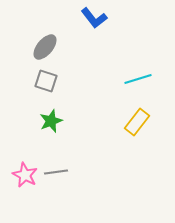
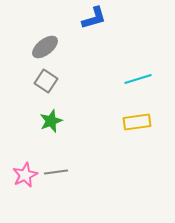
blue L-shape: rotated 68 degrees counterclockwise
gray ellipse: rotated 12 degrees clockwise
gray square: rotated 15 degrees clockwise
yellow rectangle: rotated 44 degrees clockwise
pink star: rotated 20 degrees clockwise
